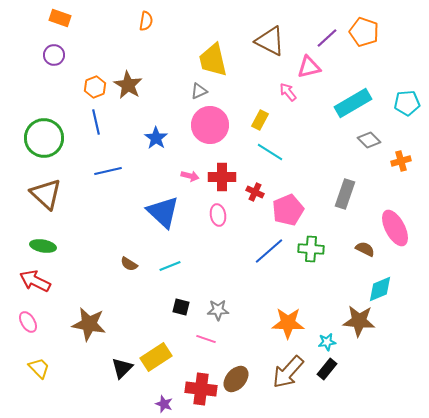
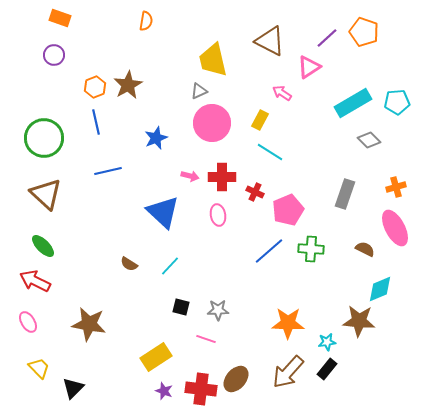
pink triangle at (309, 67): rotated 20 degrees counterclockwise
brown star at (128, 85): rotated 12 degrees clockwise
pink arrow at (288, 92): moved 6 px left, 1 px down; rotated 18 degrees counterclockwise
cyan pentagon at (407, 103): moved 10 px left, 1 px up
pink circle at (210, 125): moved 2 px right, 2 px up
blue star at (156, 138): rotated 15 degrees clockwise
orange cross at (401, 161): moved 5 px left, 26 px down
green ellipse at (43, 246): rotated 35 degrees clockwise
cyan line at (170, 266): rotated 25 degrees counterclockwise
black triangle at (122, 368): moved 49 px left, 20 px down
purple star at (164, 404): moved 13 px up
